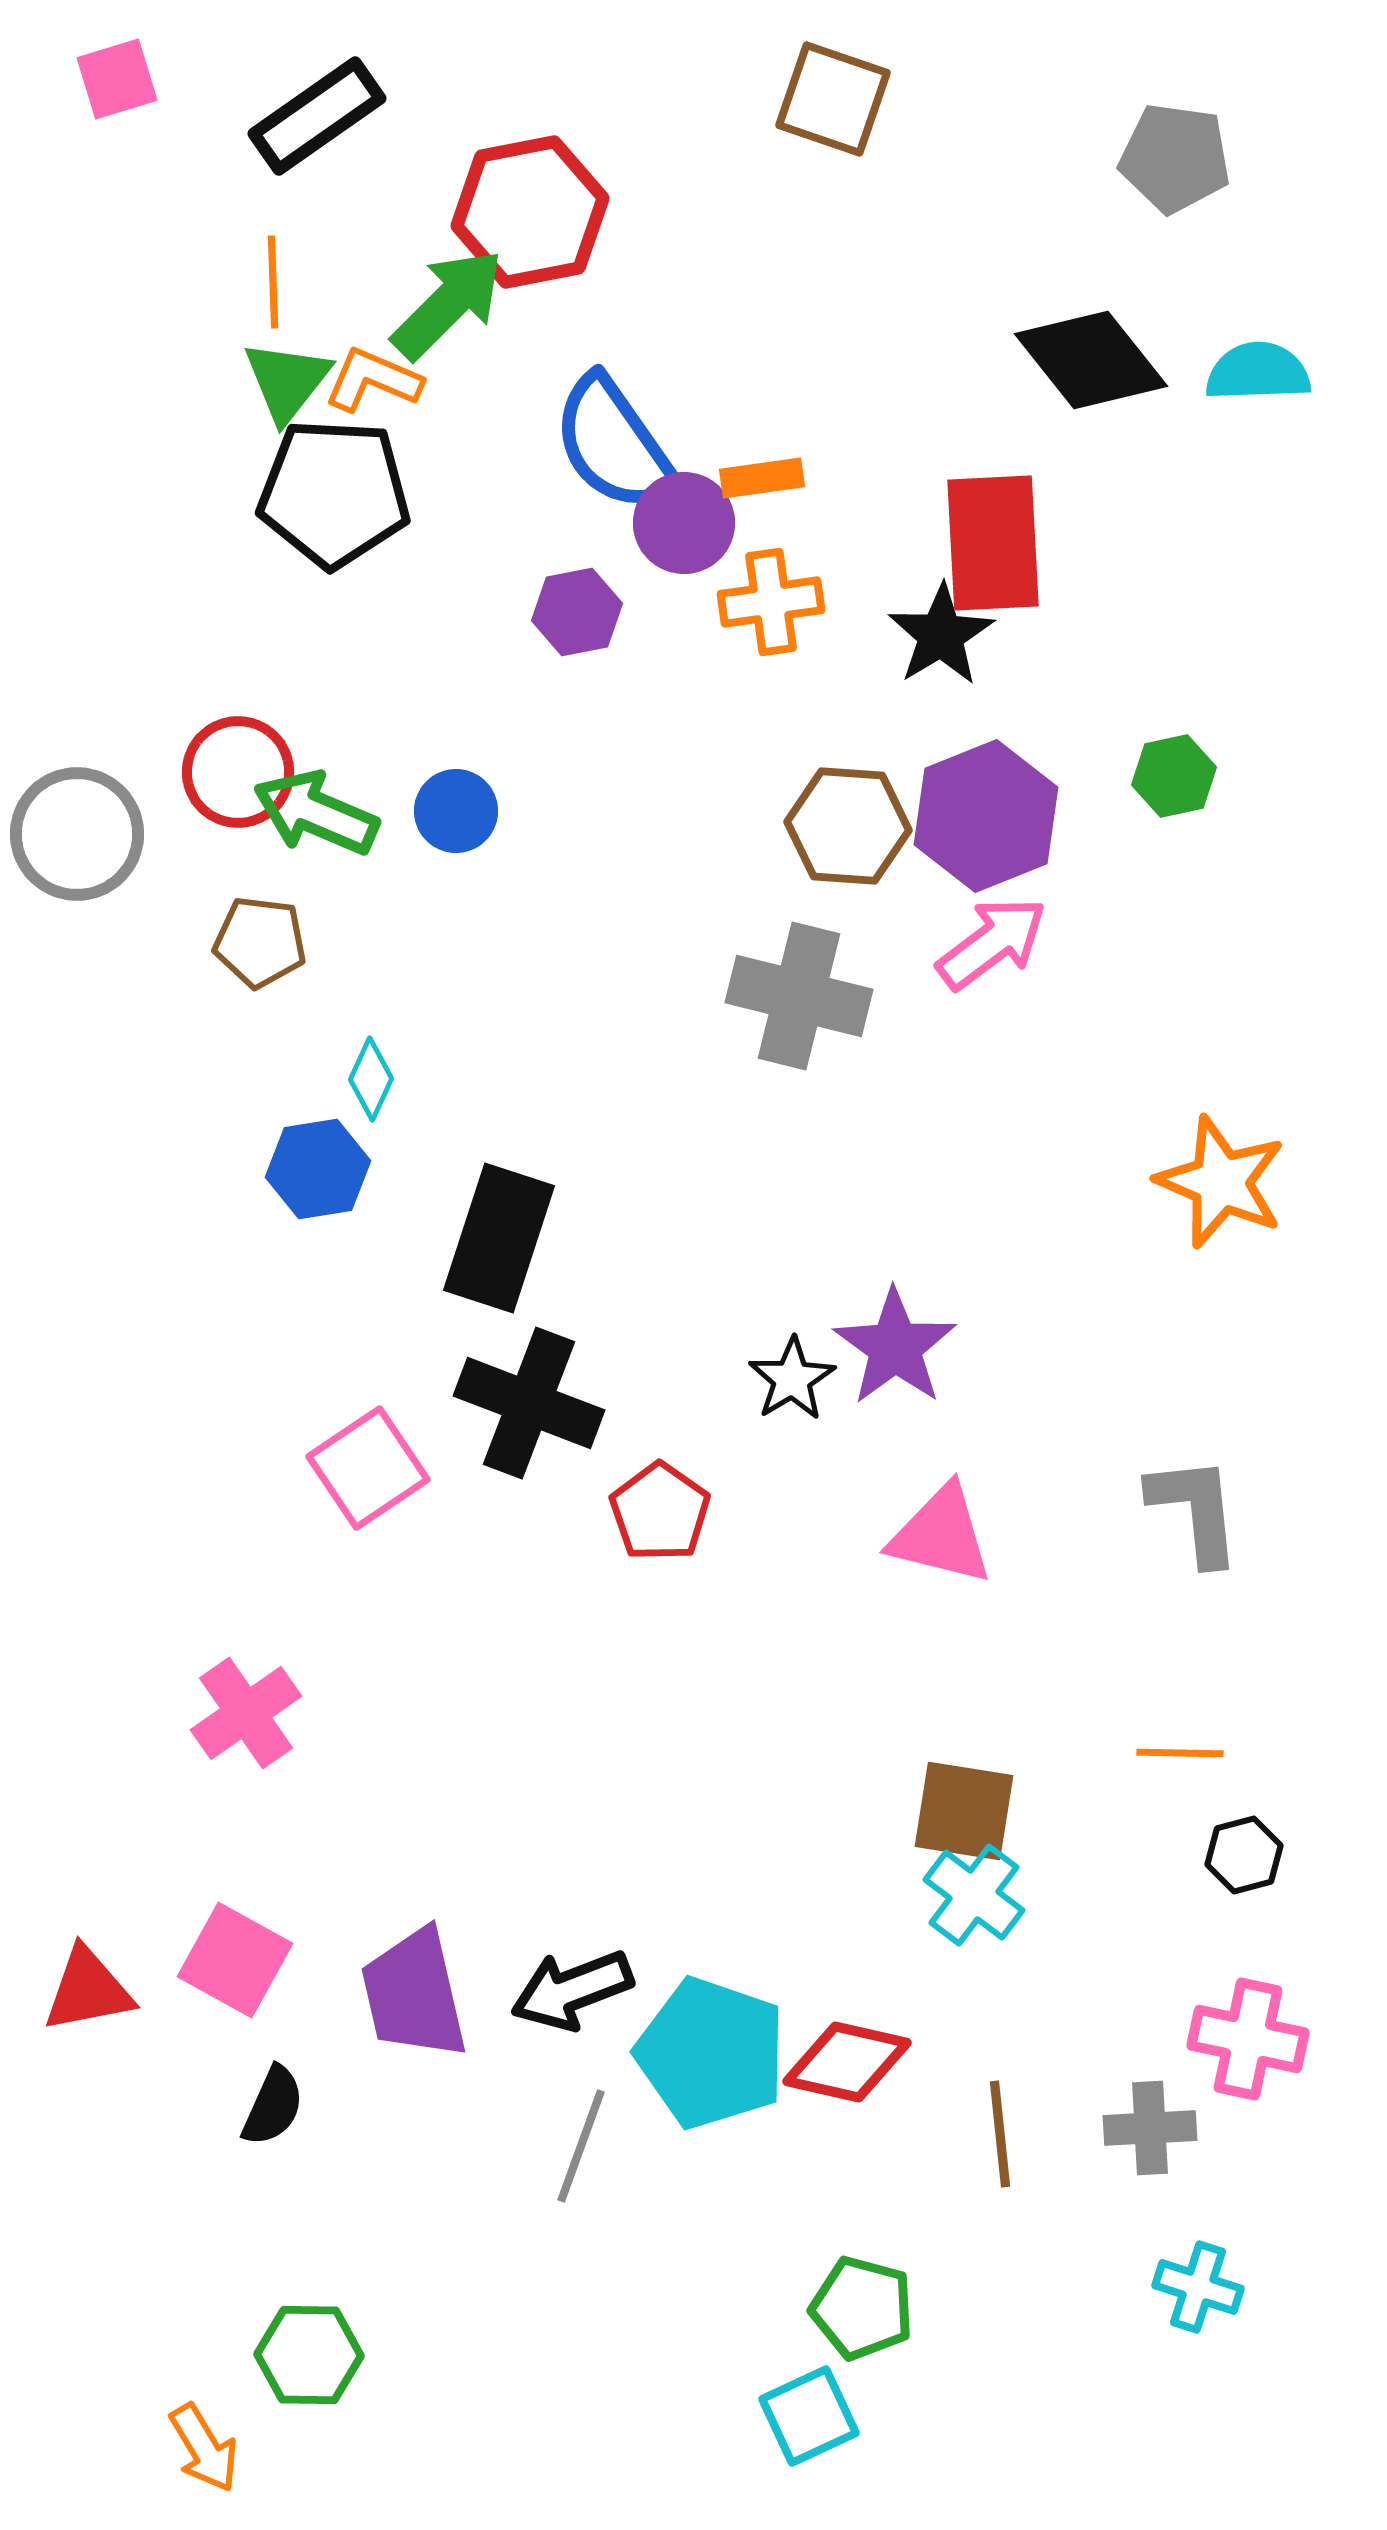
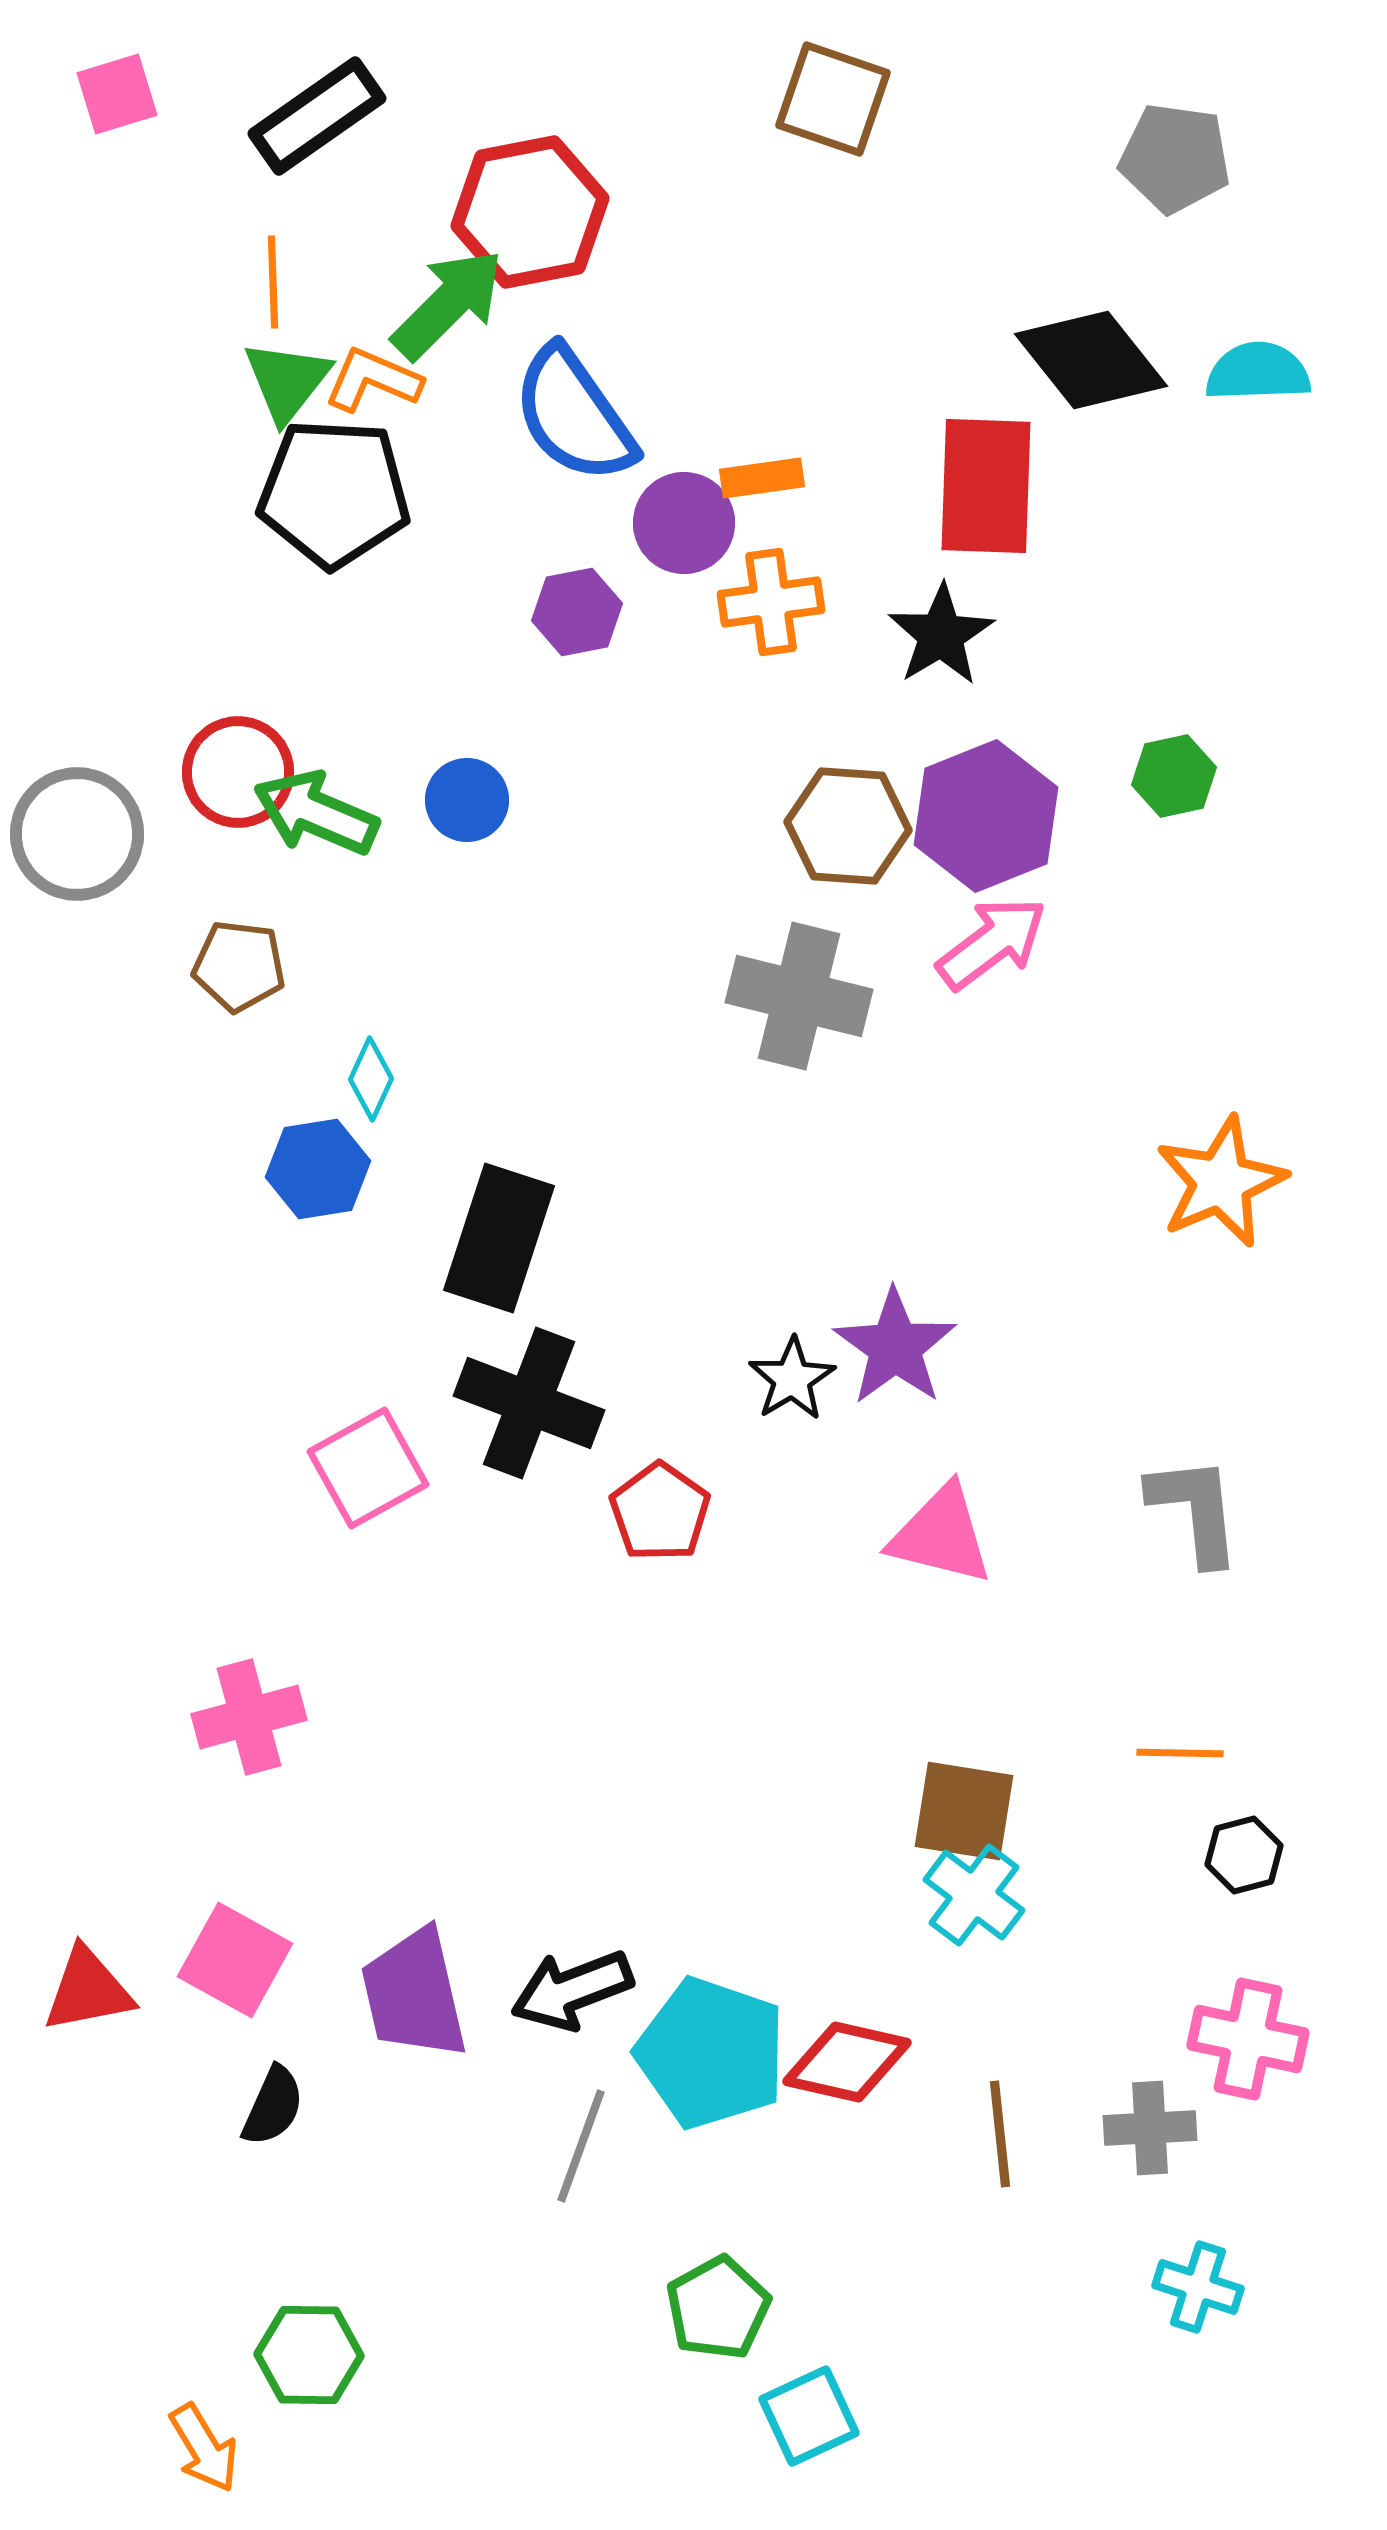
pink square at (117, 79): moved 15 px down
blue semicircle at (614, 444): moved 40 px left, 29 px up
red rectangle at (993, 543): moved 7 px left, 57 px up; rotated 5 degrees clockwise
blue circle at (456, 811): moved 11 px right, 11 px up
brown pentagon at (260, 942): moved 21 px left, 24 px down
orange star at (1221, 1182): rotated 26 degrees clockwise
pink square at (368, 1468): rotated 5 degrees clockwise
pink cross at (246, 1713): moved 3 px right, 4 px down; rotated 20 degrees clockwise
green pentagon at (862, 2308): moved 144 px left; rotated 28 degrees clockwise
